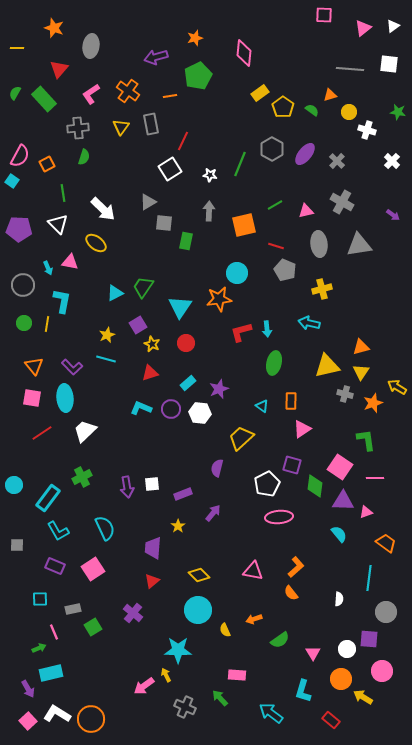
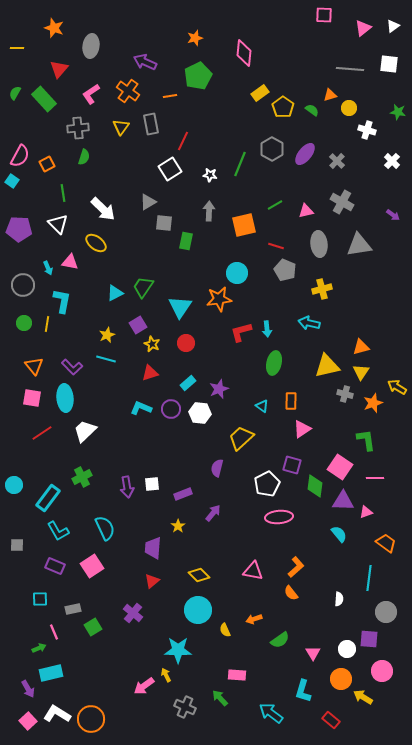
purple arrow at (156, 57): moved 11 px left, 5 px down; rotated 40 degrees clockwise
yellow circle at (349, 112): moved 4 px up
pink square at (93, 569): moved 1 px left, 3 px up
